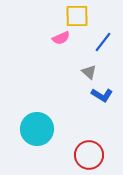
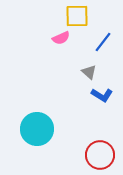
red circle: moved 11 px right
